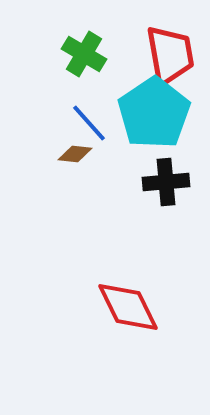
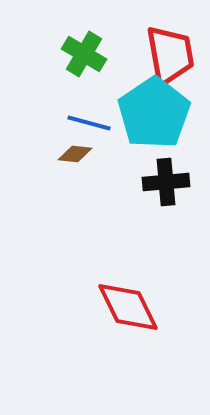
blue line: rotated 33 degrees counterclockwise
